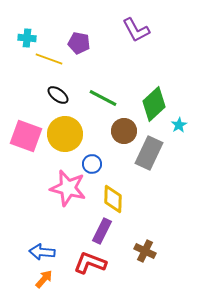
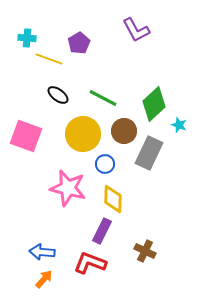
purple pentagon: rotated 30 degrees clockwise
cyan star: rotated 21 degrees counterclockwise
yellow circle: moved 18 px right
blue circle: moved 13 px right
